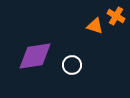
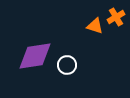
orange cross: moved 1 px down; rotated 30 degrees clockwise
white circle: moved 5 px left
